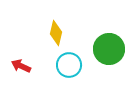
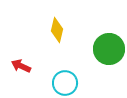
yellow diamond: moved 1 px right, 3 px up
cyan circle: moved 4 px left, 18 px down
